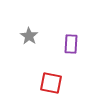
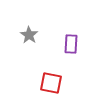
gray star: moved 1 px up
